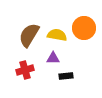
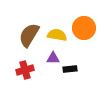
black rectangle: moved 4 px right, 7 px up
